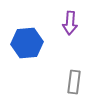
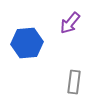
purple arrow: rotated 35 degrees clockwise
